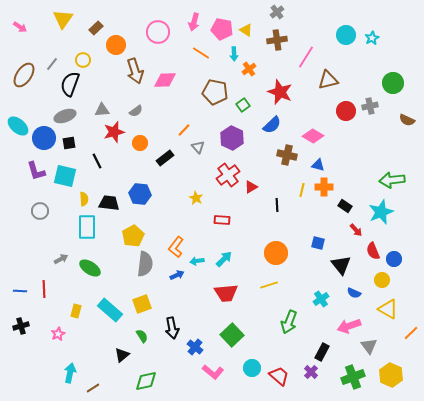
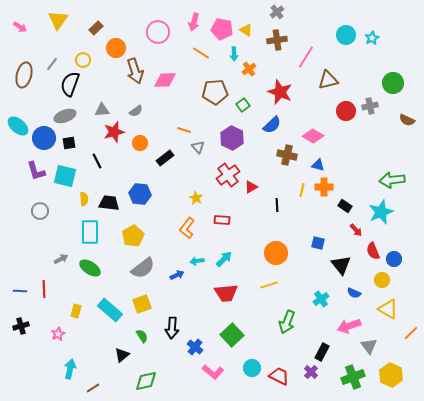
yellow triangle at (63, 19): moved 5 px left, 1 px down
orange circle at (116, 45): moved 3 px down
brown ellipse at (24, 75): rotated 20 degrees counterclockwise
brown pentagon at (215, 92): rotated 15 degrees counterclockwise
orange line at (184, 130): rotated 64 degrees clockwise
cyan rectangle at (87, 227): moved 3 px right, 5 px down
orange L-shape at (176, 247): moved 11 px right, 19 px up
gray semicircle at (145, 264): moved 2 px left, 4 px down; rotated 45 degrees clockwise
green arrow at (289, 322): moved 2 px left
black arrow at (172, 328): rotated 15 degrees clockwise
cyan arrow at (70, 373): moved 4 px up
red trapezoid at (279, 376): rotated 15 degrees counterclockwise
